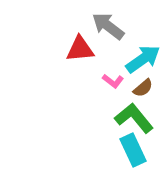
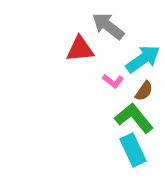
brown semicircle: moved 1 px right, 3 px down; rotated 15 degrees counterclockwise
